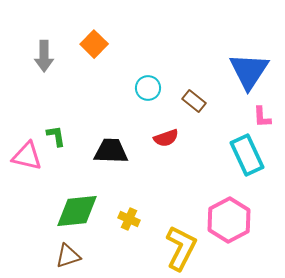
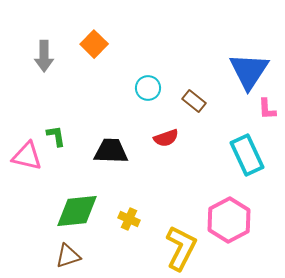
pink L-shape: moved 5 px right, 8 px up
